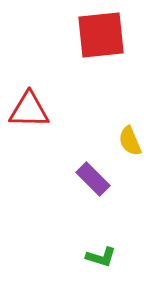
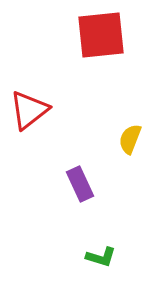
red triangle: rotated 39 degrees counterclockwise
yellow semicircle: moved 2 px up; rotated 44 degrees clockwise
purple rectangle: moved 13 px left, 5 px down; rotated 20 degrees clockwise
